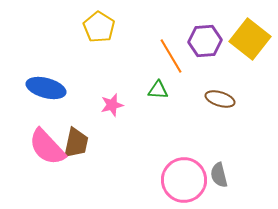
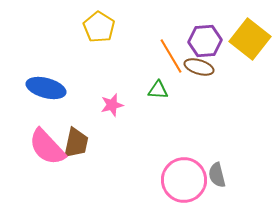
brown ellipse: moved 21 px left, 32 px up
gray semicircle: moved 2 px left
